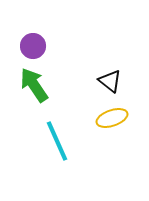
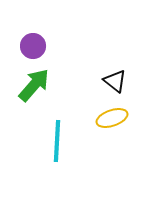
black triangle: moved 5 px right
green arrow: rotated 75 degrees clockwise
cyan line: rotated 27 degrees clockwise
